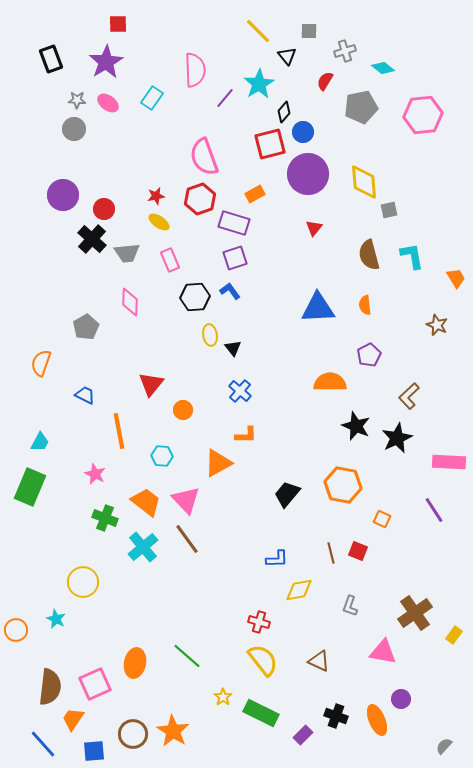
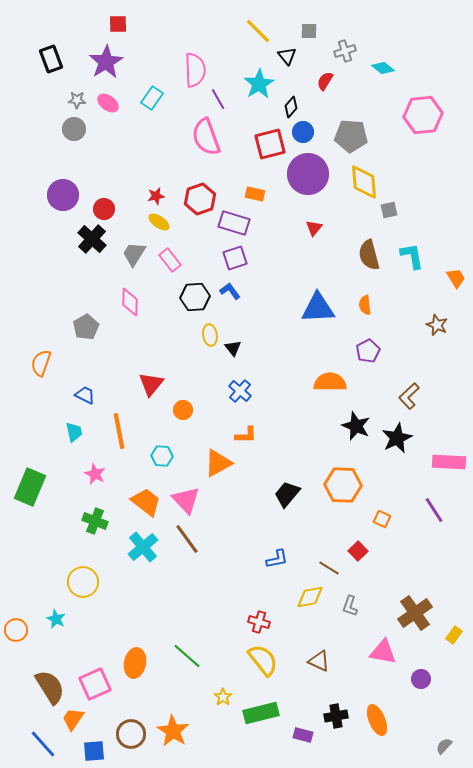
purple line at (225, 98): moved 7 px left, 1 px down; rotated 70 degrees counterclockwise
gray pentagon at (361, 107): moved 10 px left, 29 px down; rotated 16 degrees clockwise
black diamond at (284, 112): moved 7 px right, 5 px up
pink semicircle at (204, 157): moved 2 px right, 20 px up
orange rectangle at (255, 194): rotated 42 degrees clockwise
gray trapezoid at (127, 253): moved 7 px right, 1 px down; rotated 128 degrees clockwise
pink rectangle at (170, 260): rotated 15 degrees counterclockwise
purple pentagon at (369, 355): moved 1 px left, 4 px up
cyan trapezoid at (40, 442): moved 34 px right, 10 px up; rotated 40 degrees counterclockwise
orange hexagon at (343, 485): rotated 9 degrees counterclockwise
green cross at (105, 518): moved 10 px left, 3 px down
red square at (358, 551): rotated 24 degrees clockwise
brown line at (331, 553): moved 2 px left, 15 px down; rotated 45 degrees counterclockwise
blue L-shape at (277, 559): rotated 10 degrees counterclockwise
yellow diamond at (299, 590): moved 11 px right, 7 px down
brown semicircle at (50, 687): rotated 39 degrees counterclockwise
purple circle at (401, 699): moved 20 px right, 20 px up
green rectangle at (261, 713): rotated 40 degrees counterclockwise
black cross at (336, 716): rotated 30 degrees counterclockwise
brown circle at (133, 734): moved 2 px left
purple rectangle at (303, 735): rotated 60 degrees clockwise
